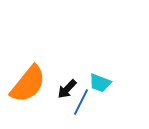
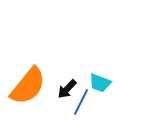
orange semicircle: moved 2 px down
